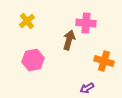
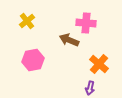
brown arrow: rotated 84 degrees counterclockwise
orange cross: moved 5 px left, 3 px down; rotated 24 degrees clockwise
purple arrow: moved 3 px right; rotated 48 degrees counterclockwise
